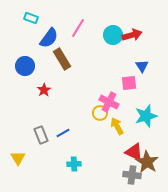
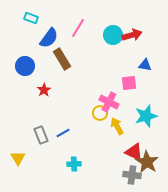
blue triangle: moved 3 px right, 1 px up; rotated 48 degrees counterclockwise
